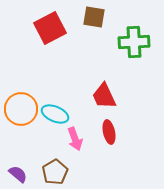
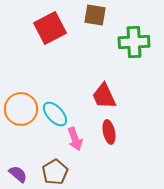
brown square: moved 1 px right, 2 px up
cyan ellipse: rotated 24 degrees clockwise
